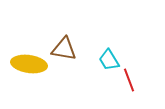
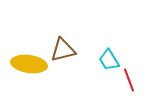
brown triangle: moved 1 px left, 1 px down; rotated 24 degrees counterclockwise
